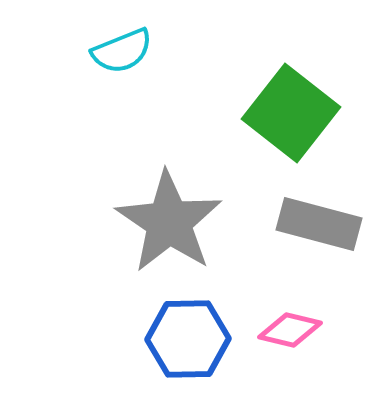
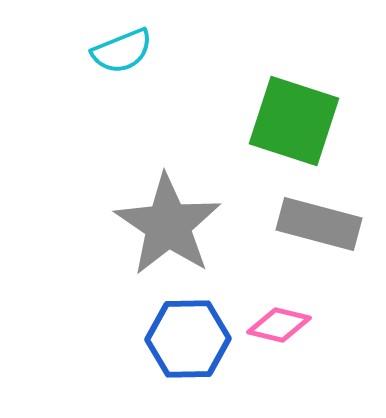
green square: moved 3 px right, 8 px down; rotated 20 degrees counterclockwise
gray star: moved 1 px left, 3 px down
pink diamond: moved 11 px left, 5 px up
